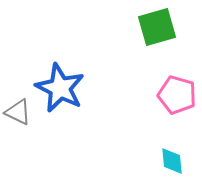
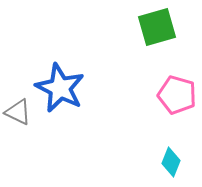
cyan diamond: moved 1 px left, 1 px down; rotated 28 degrees clockwise
